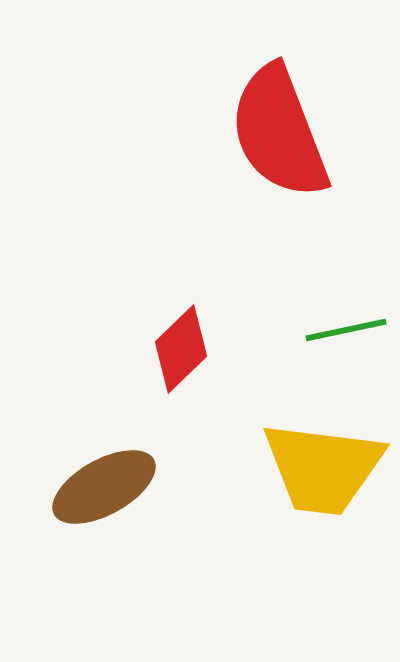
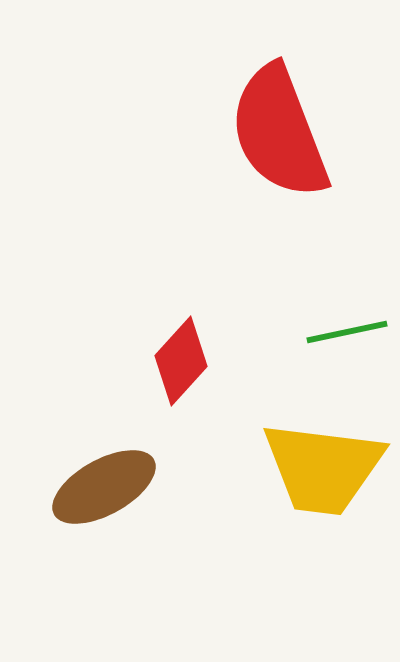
green line: moved 1 px right, 2 px down
red diamond: moved 12 px down; rotated 4 degrees counterclockwise
